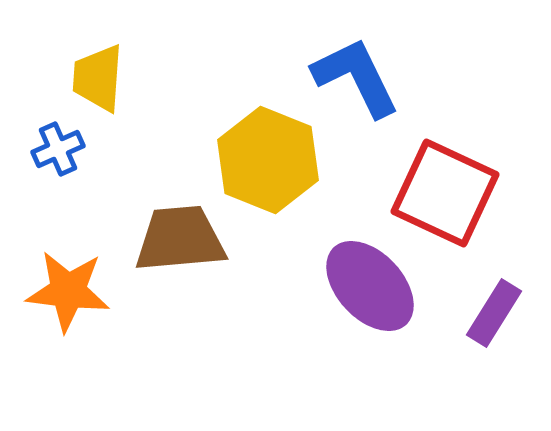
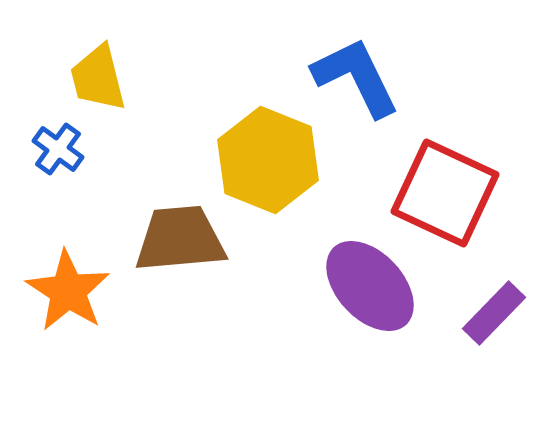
yellow trapezoid: rotated 18 degrees counterclockwise
blue cross: rotated 30 degrees counterclockwise
orange star: rotated 26 degrees clockwise
purple rectangle: rotated 12 degrees clockwise
